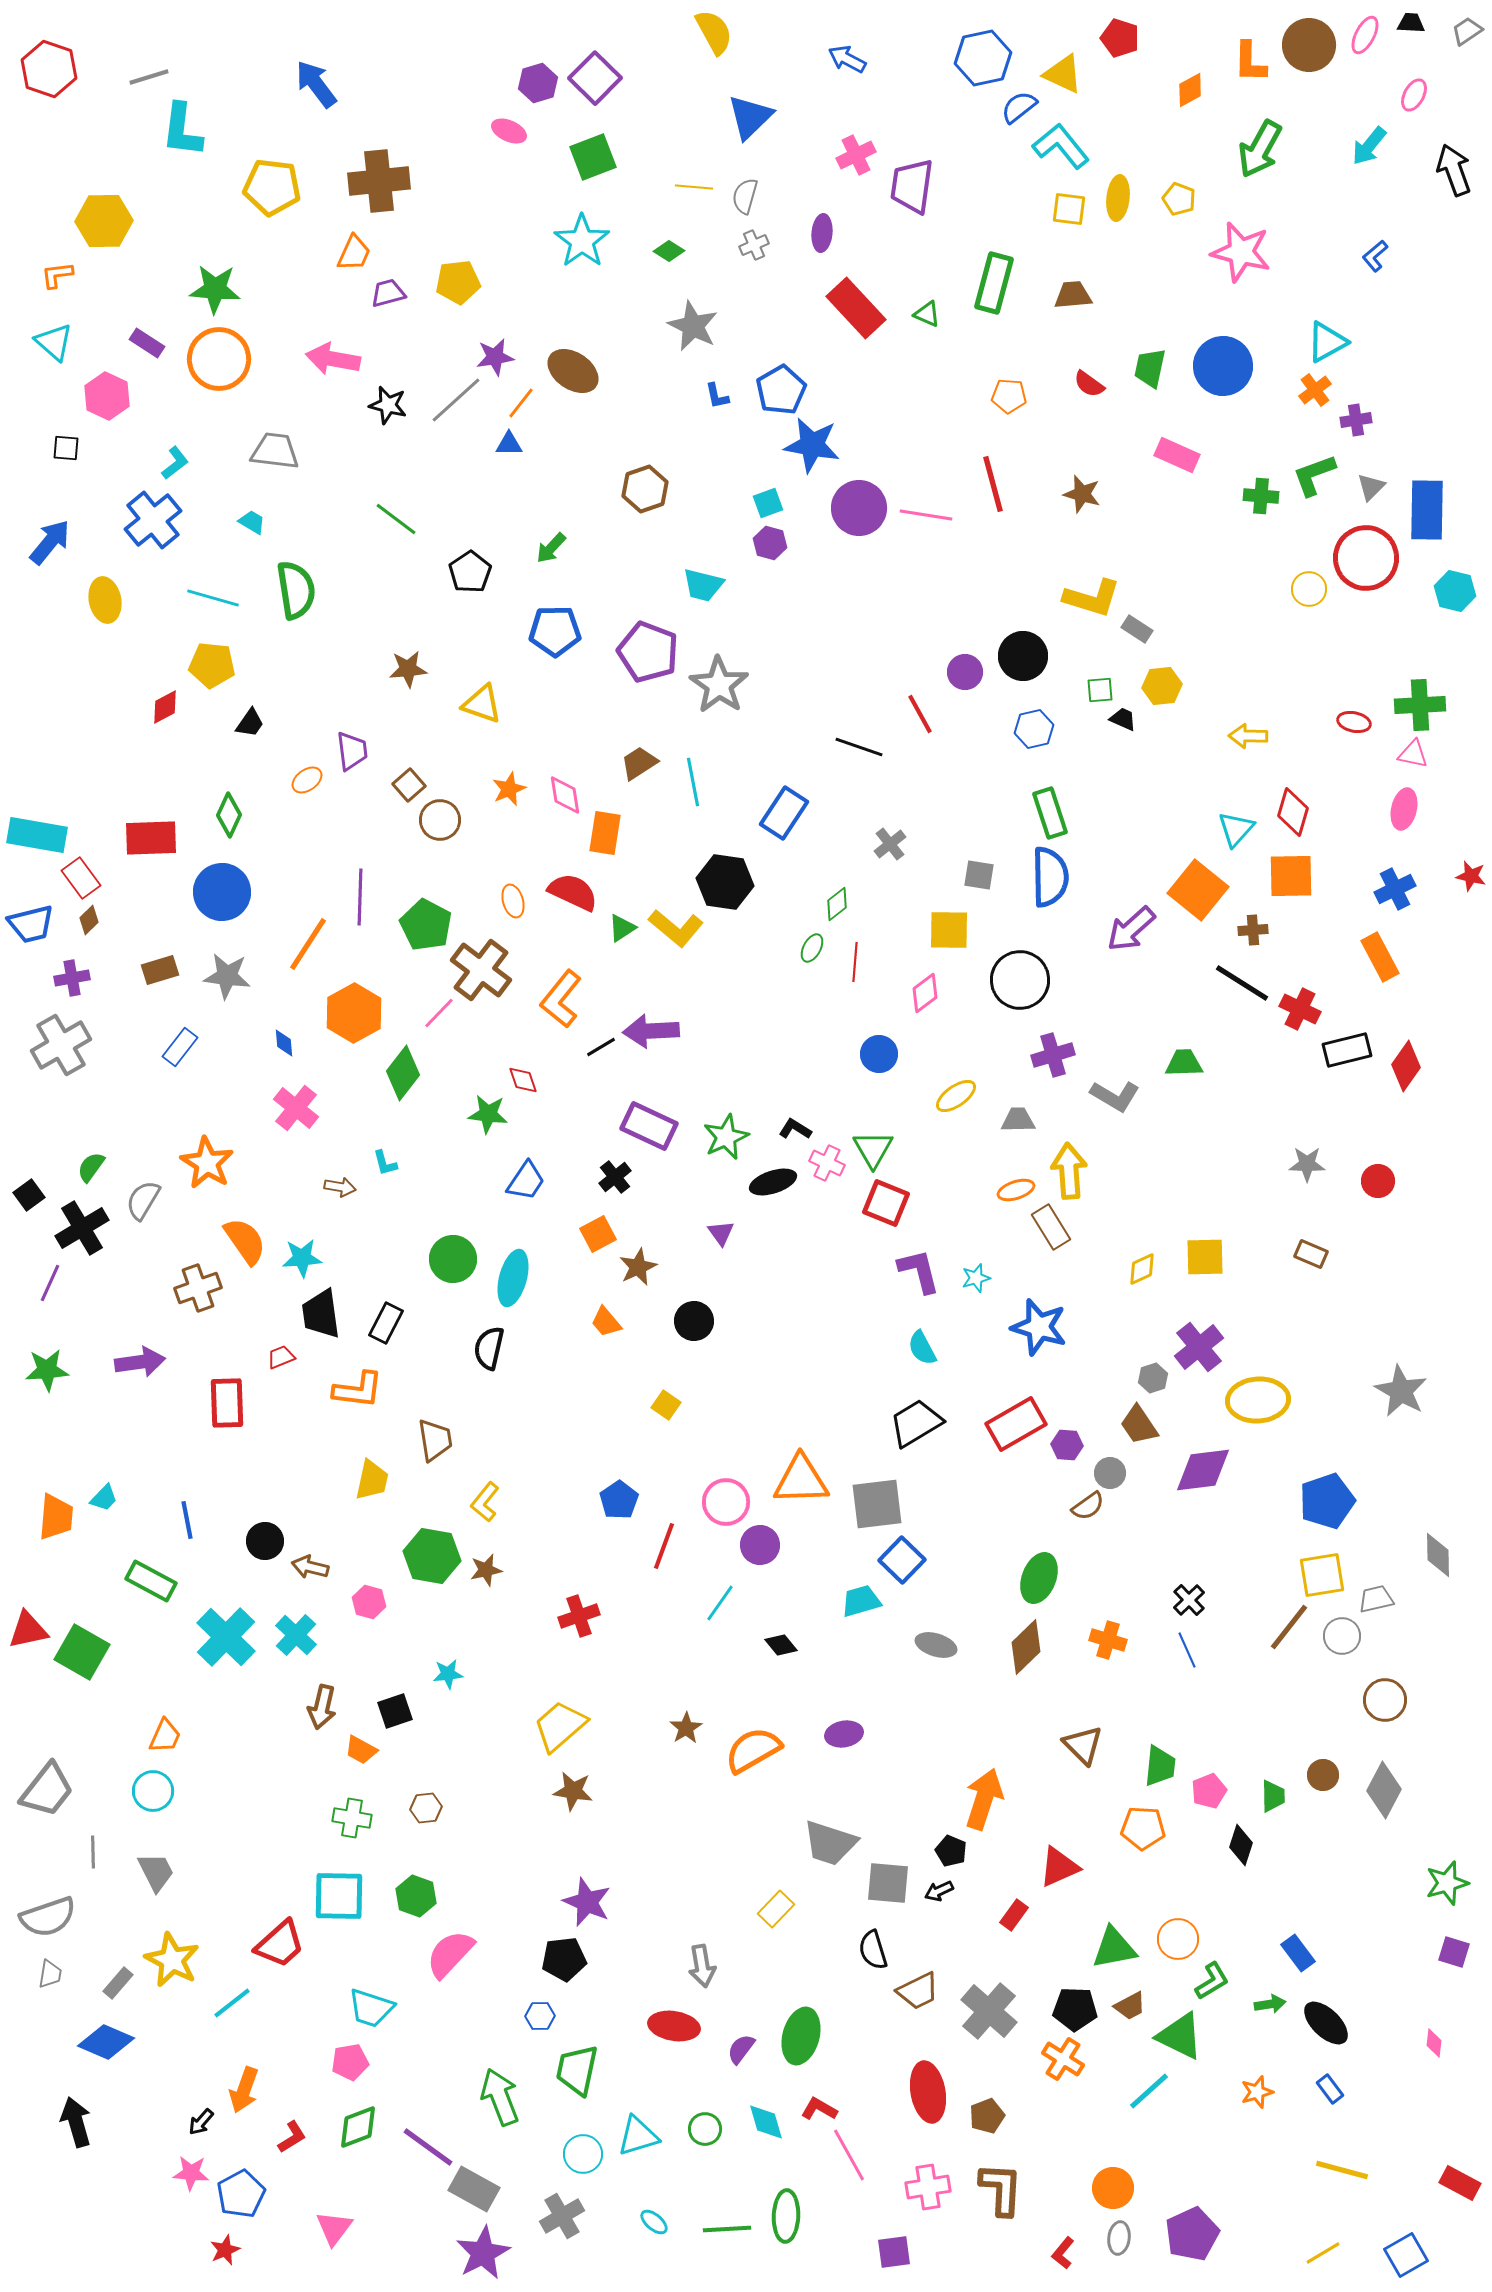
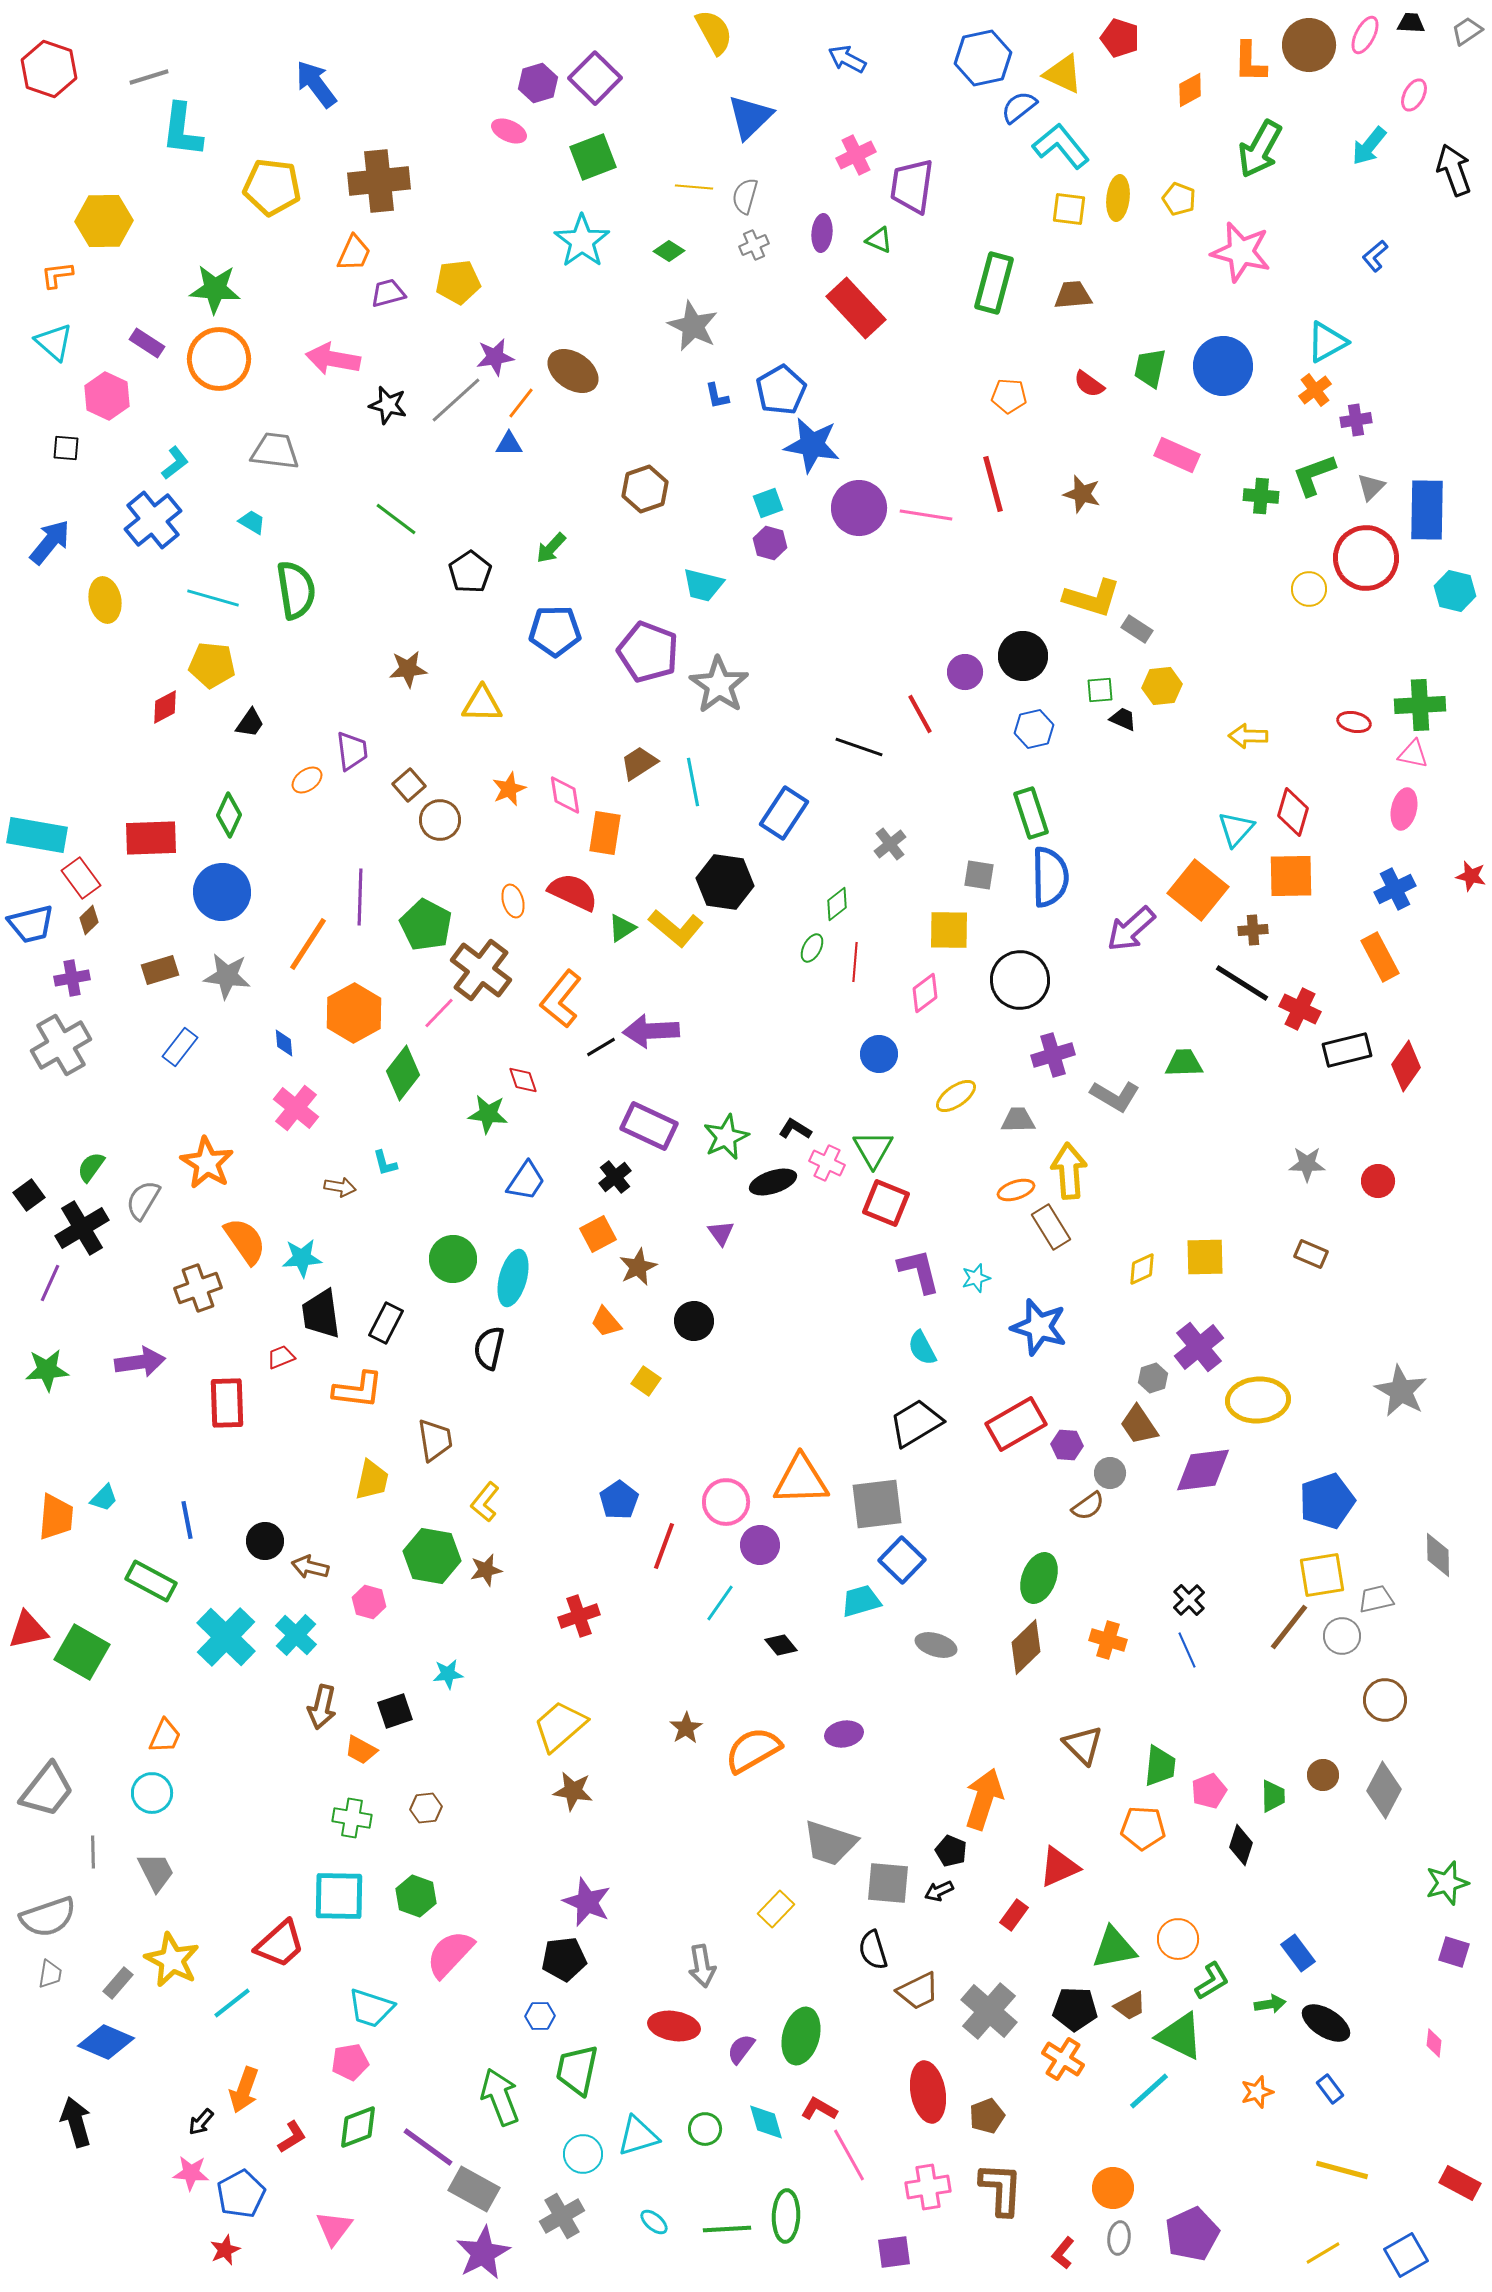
green triangle at (927, 314): moved 48 px left, 74 px up
yellow triangle at (482, 704): rotated 18 degrees counterclockwise
green rectangle at (1050, 813): moved 19 px left
yellow square at (666, 1405): moved 20 px left, 24 px up
cyan circle at (153, 1791): moved 1 px left, 2 px down
black ellipse at (1326, 2023): rotated 12 degrees counterclockwise
